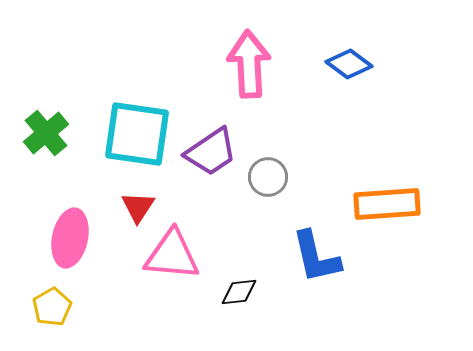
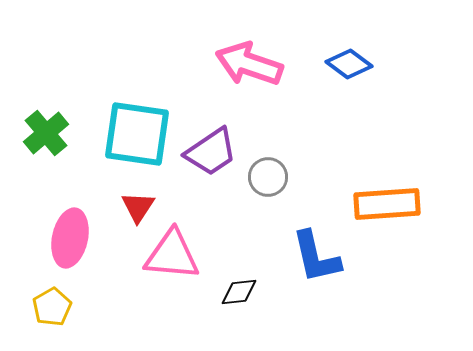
pink arrow: rotated 68 degrees counterclockwise
